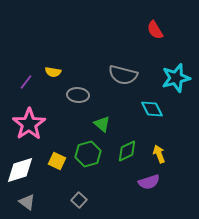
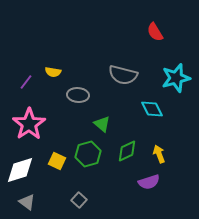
red semicircle: moved 2 px down
